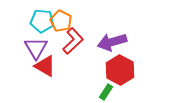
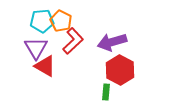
cyan pentagon: rotated 10 degrees counterclockwise
green rectangle: rotated 28 degrees counterclockwise
